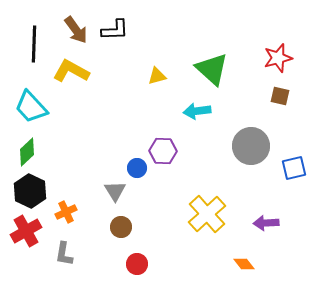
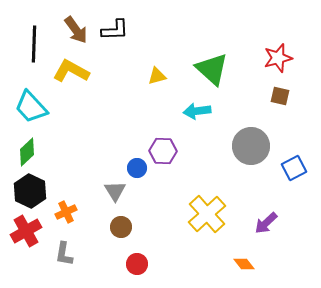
blue square: rotated 15 degrees counterclockwise
purple arrow: rotated 40 degrees counterclockwise
